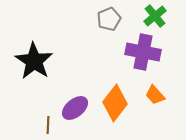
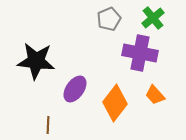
green cross: moved 2 px left, 2 px down
purple cross: moved 3 px left, 1 px down
black star: moved 2 px right; rotated 27 degrees counterclockwise
purple ellipse: moved 19 px up; rotated 16 degrees counterclockwise
